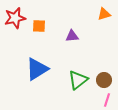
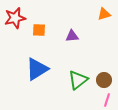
orange square: moved 4 px down
